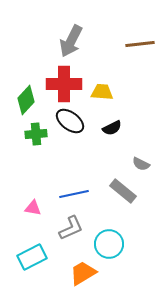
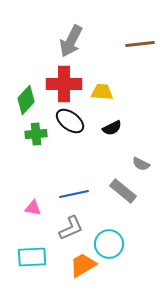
cyan rectangle: rotated 24 degrees clockwise
orange trapezoid: moved 8 px up
